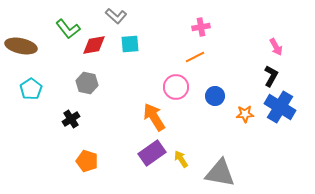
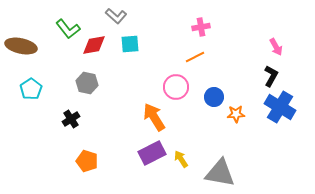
blue circle: moved 1 px left, 1 px down
orange star: moved 9 px left
purple rectangle: rotated 8 degrees clockwise
